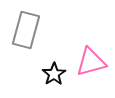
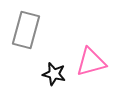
black star: rotated 25 degrees counterclockwise
